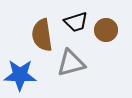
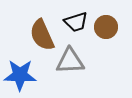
brown circle: moved 3 px up
brown semicircle: rotated 16 degrees counterclockwise
gray triangle: moved 1 px left, 2 px up; rotated 12 degrees clockwise
